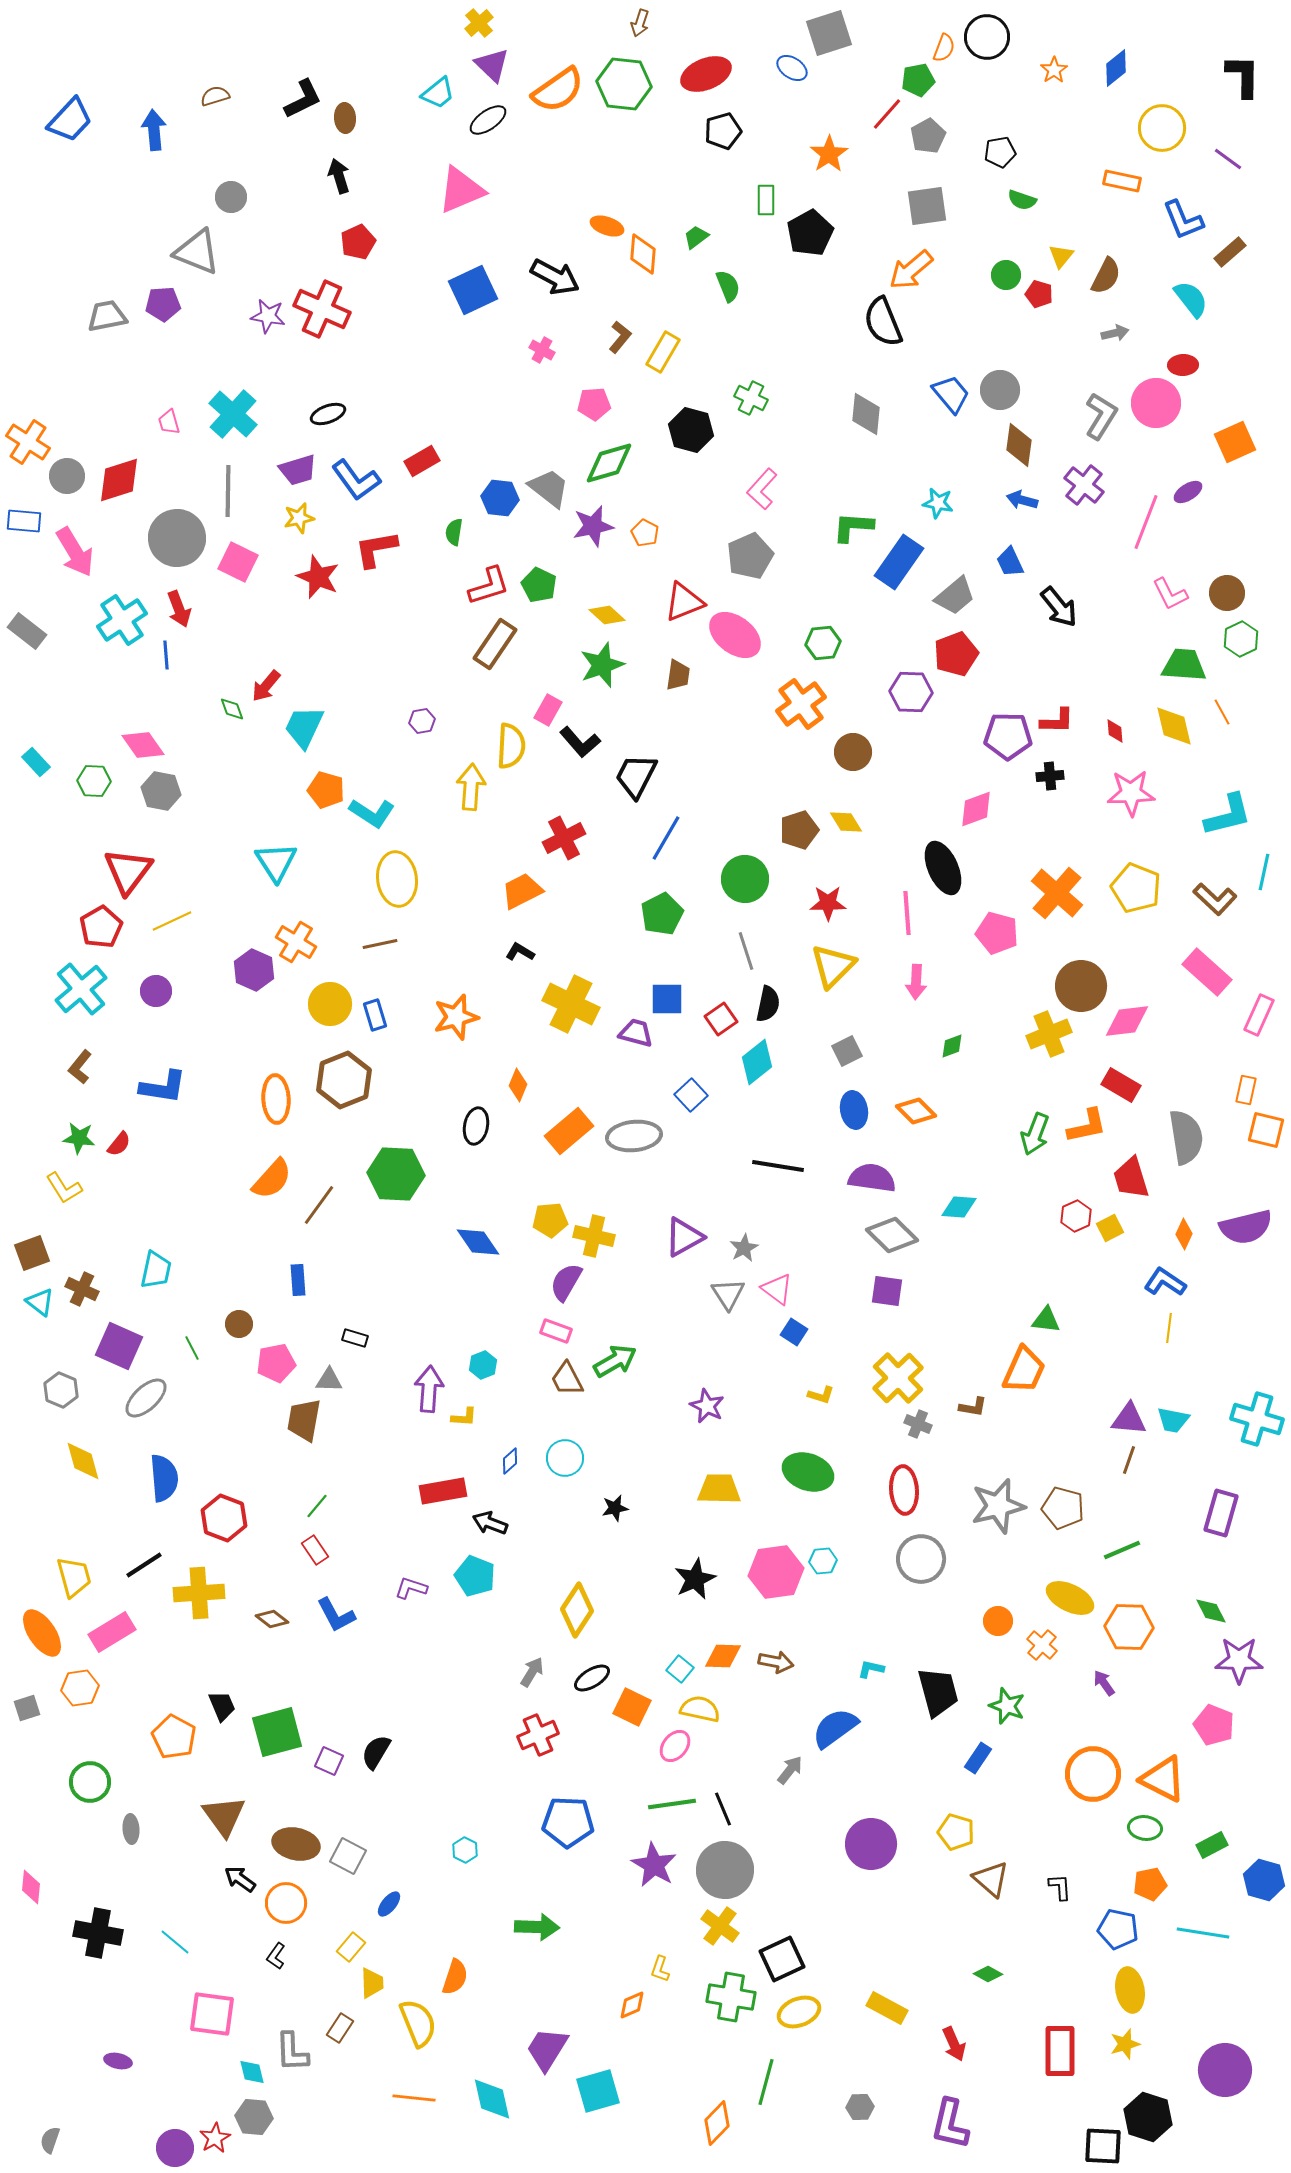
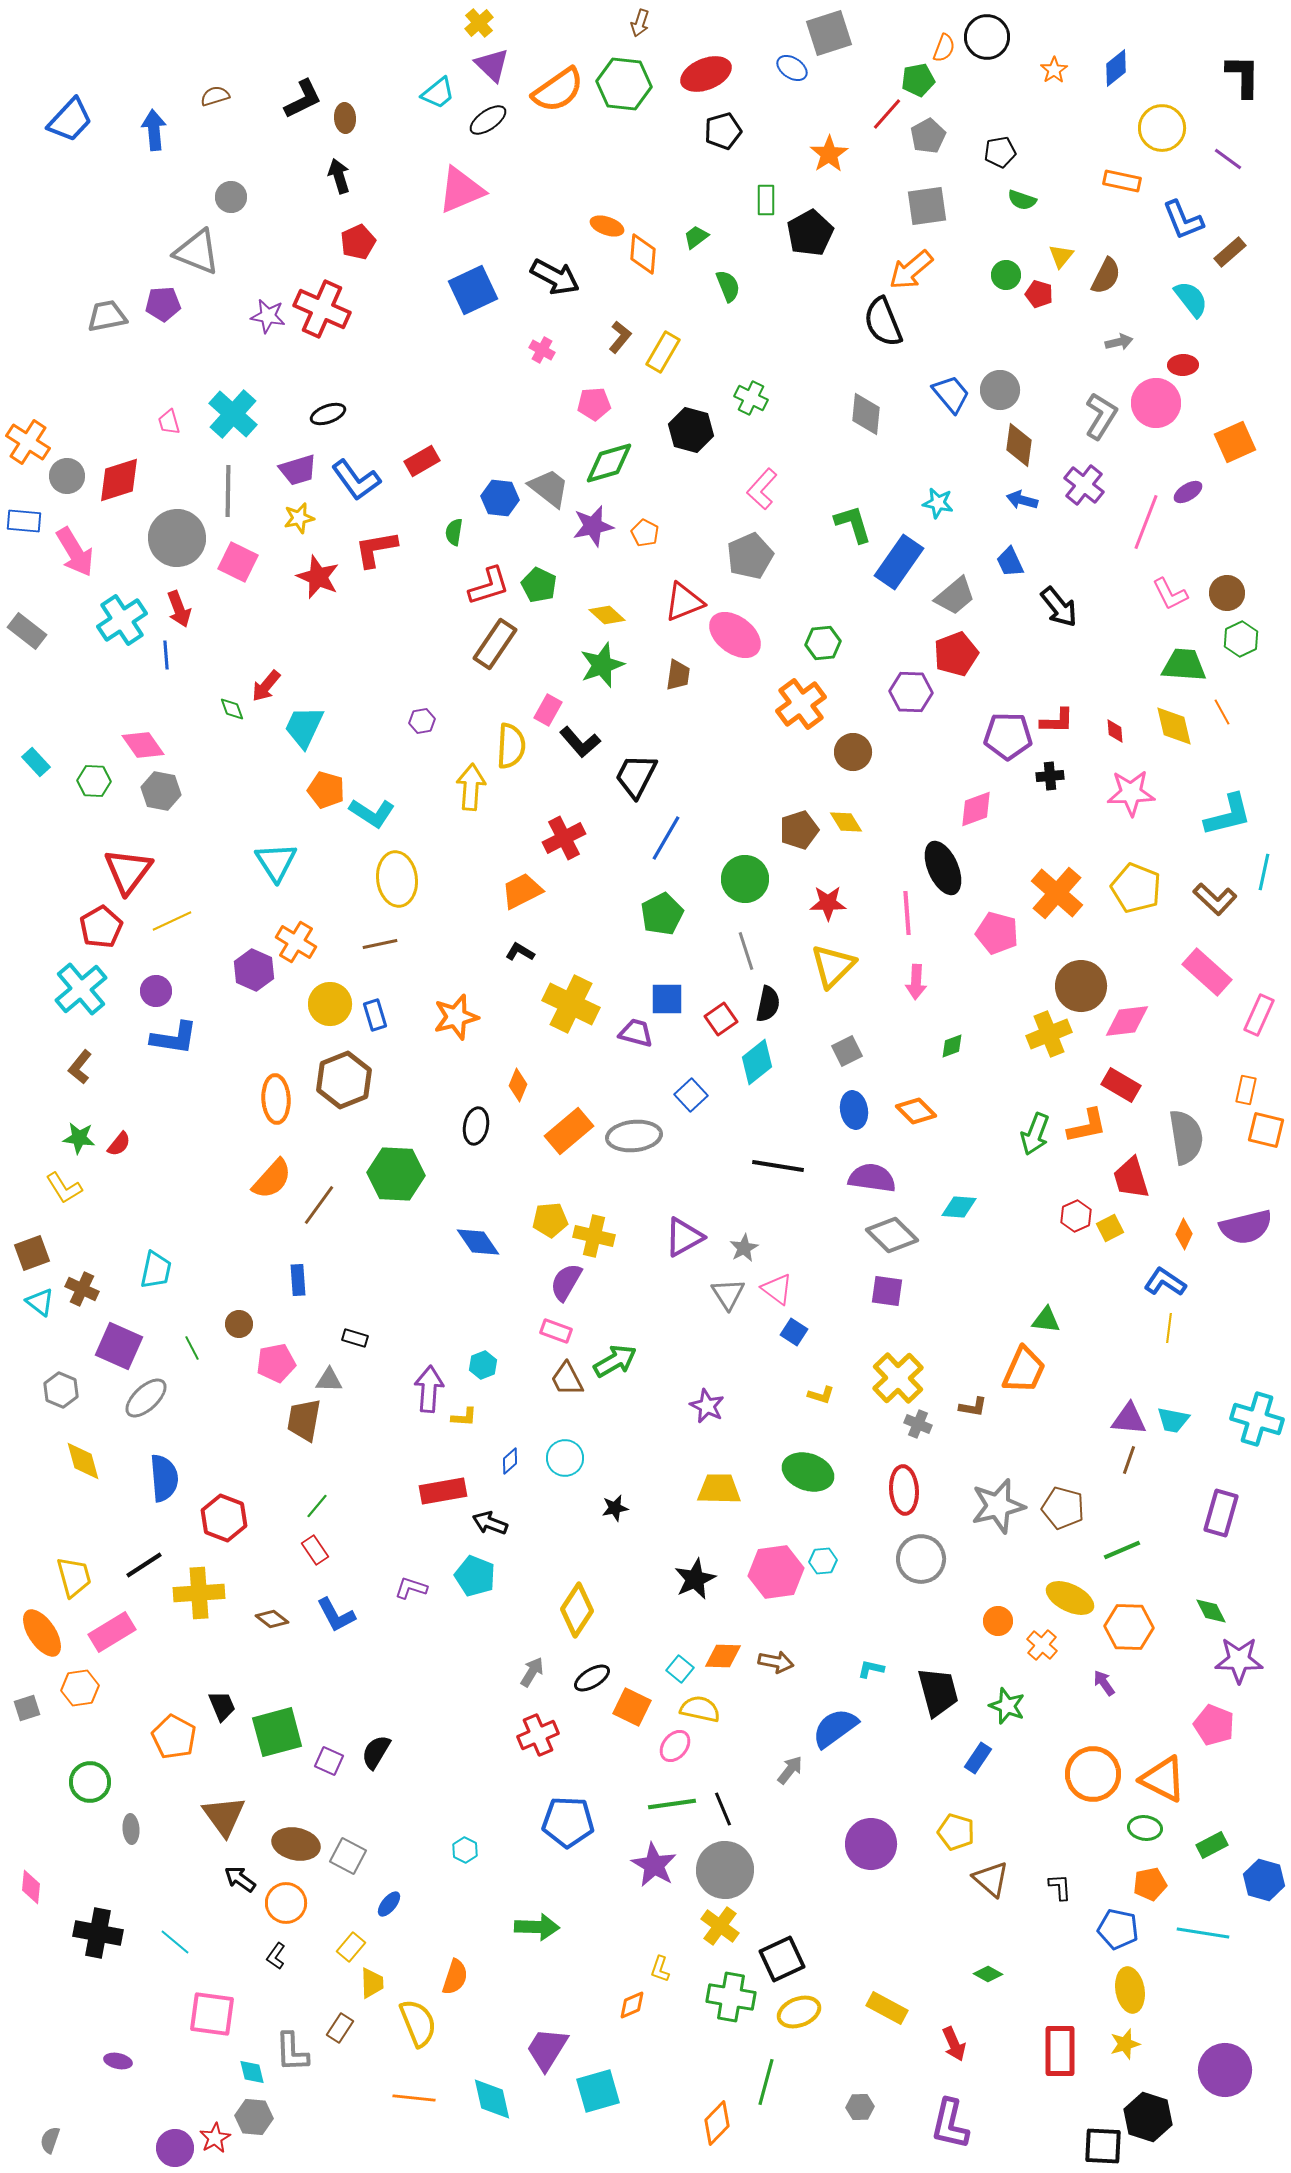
gray arrow at (1115, 333): moved 4 px right, 9 px down
green L-shape at (853, 527): moved 3 px up; rotated 69 degrees clockwise
blue L-shape at (163, 1087): moved 11 px right, 49 px up
